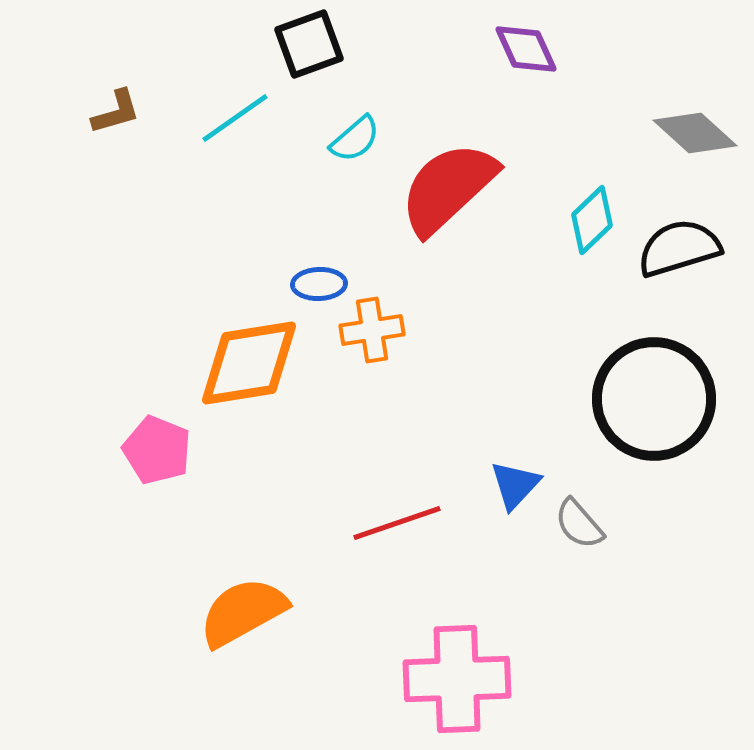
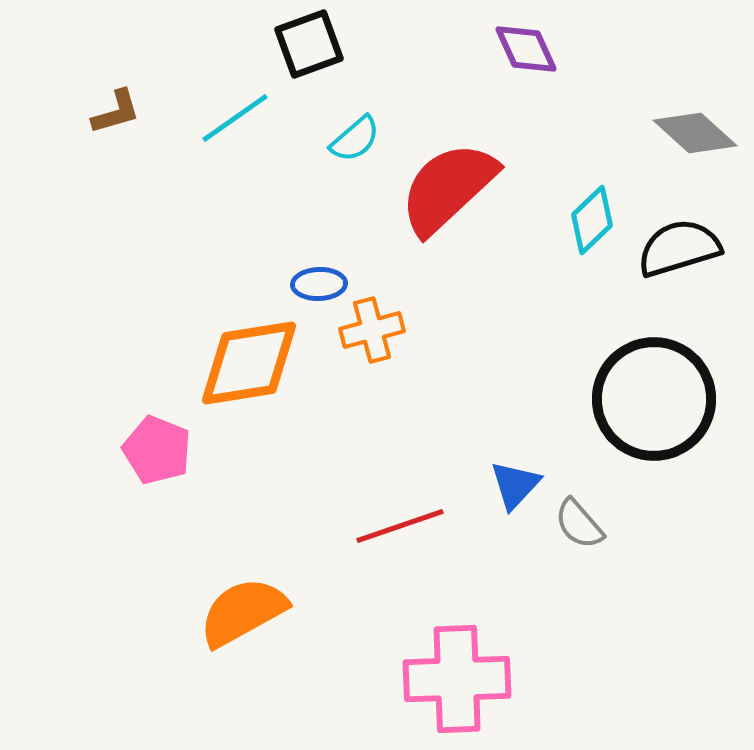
orange cross: rotated 6 degrees counterclockwise
red line: moved 3 px right, 3 px down
